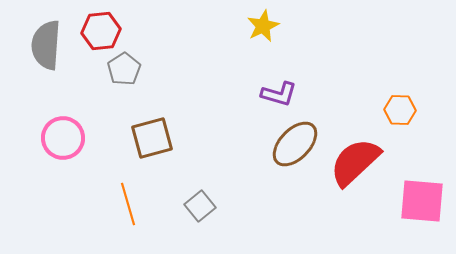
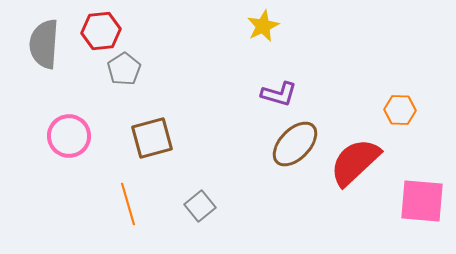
gray semicircle: moved 2 px left, 1 px up
pink circle: moved 6 px right, 2 px up
